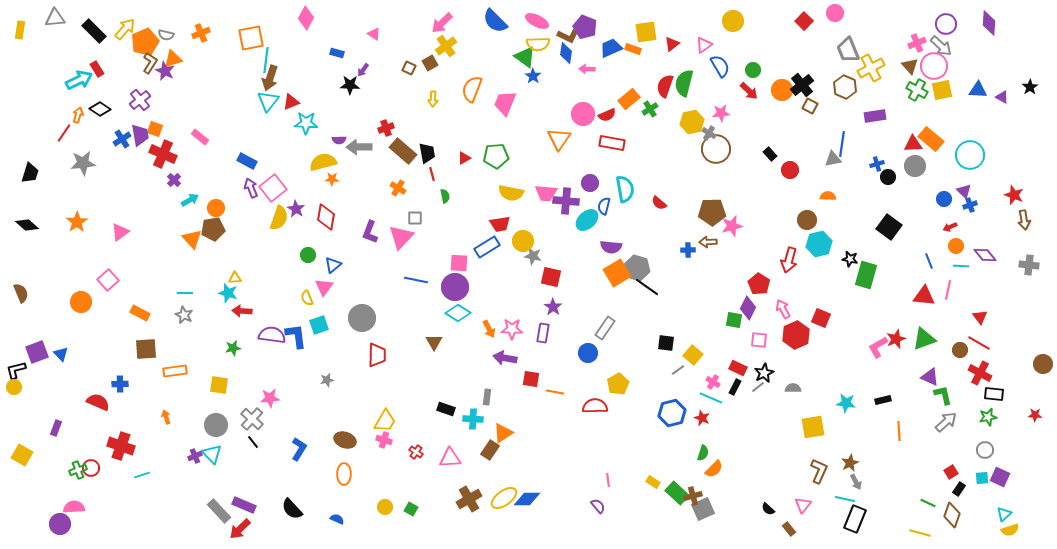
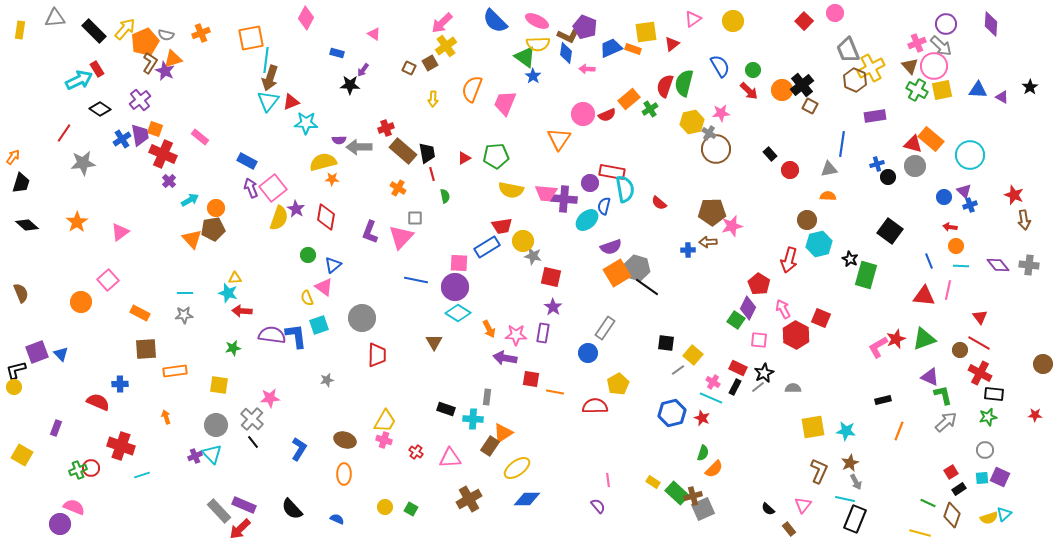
purple diamond at (989, 23): moved 2 px right, 1 px down
pink triangle at (704, 45): moved 11 px left, 26 px up
brown hexagon at (845, 87): moved 10 px right, 7 px up
orange arrow at (78, 115): moved 65 px left, 42 px down; rotated 21 degrees clockwise
red rectangle at (612, 143): moved 29 px down
red triangle at (913, 144): rotated 18 degrees clockwise
gray triangle at (833, 159): moved 4 px left, 10 px down
black trapezoid at (30, 173): moved 9 px left, 10 px down
purple cross at (174, 180): moved 5 px left, 1 px down
yellow semicircle at (511, 193): moved 3 px up
blue circle at (944, 199): moved 2 px up
purple cross at (566, 201): moved 2 px left, 2 px up
red trapezoid at (500, 224): moved 2 px right, 2 px down
black square at (889, 227): moved 1 px right, 4 px down
red arrow at (950, 227): rotated 32 degrees clockwise
purple semicircle at (611, 247): rotated 25 degrees counterclockwise
purple diamond at (985, 255): moved 13 px right, 10 px down
black star at (850, 259): rotated 14 degrees clockwise
pink triangle at (324, 287): rotated 30 degrees counterclockwise
gray star at (184, 315): rotated 30 degrees counterclockwise
green square at (734, 320): moved 2 px right; rotated 24 degrees clockwise
pink star at (512, 329): moved 4 px right, 6 px down
red hexagon at (796, 335): rotated 8 degrees counterclockwise
cyan star at (846, 403): moved 28 px down
orange line at (899, 431): rotated 24 degrees clockwise
brown rectangle at (490, 450): moved 4 px up
black rectangle at (959, 489): rotated 24 degrees clockwise
yellow ellipse at (504, 498): moved 13 px right, 30 px up
pink semicircle at (74, 507): rotated 25 degrees clockwise
yellow semicircle at (1010, 530): moved 21 px left, 12 px up
